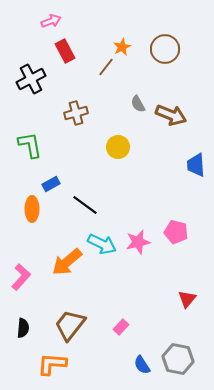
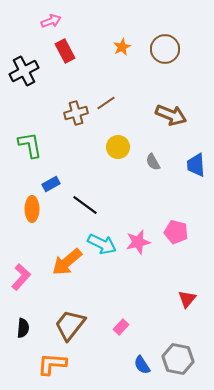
brown line: moved 36 px down; rotated 18 degrees clockwise
black cross: moved 7 px left, 8 px up
gray semicircle: moved 15 px right, 58 px down
